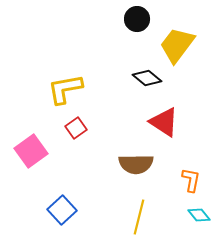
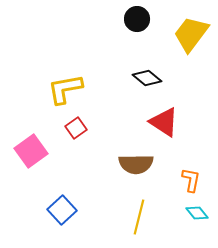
yellow trapezoid: moved 14 px right, 11 px up
cyan diamond: moved 2 px left, 2 px up
